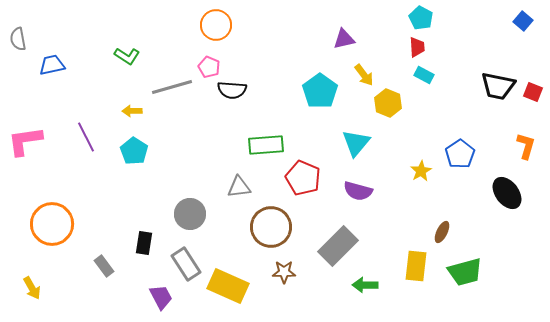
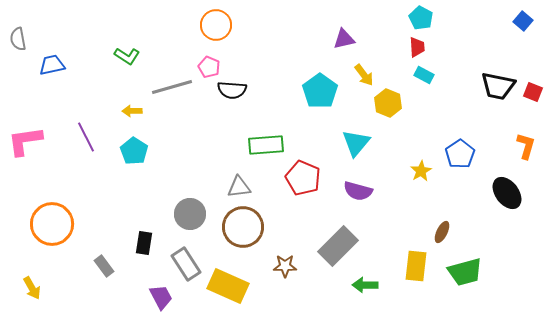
brown circle at (271, 227): moved 28 px left
brown star at (284, 272): moved 1 px right, 6 px up
